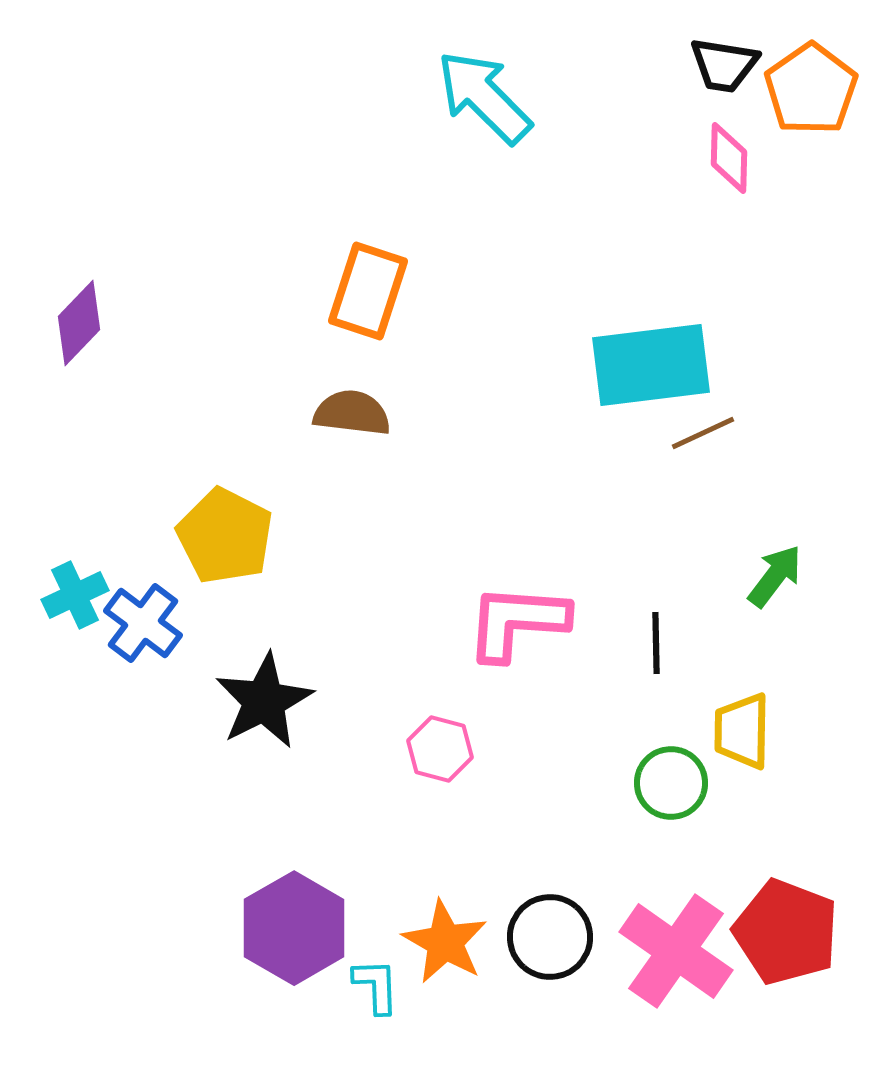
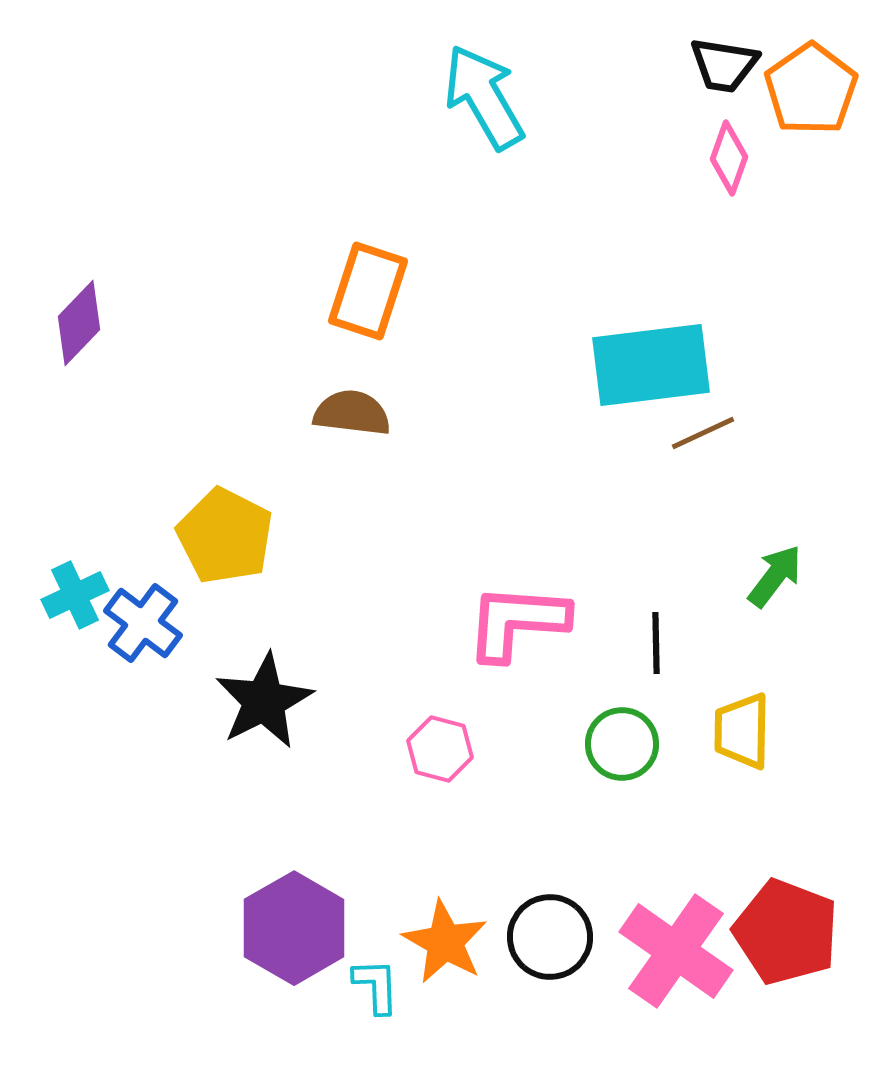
cyan arrow: rotated 15 degrees clockwise
pink diamond: rotated 18 degrees clockwise
green circle: moved 49 px left, 39 px up
